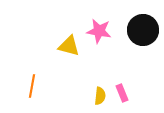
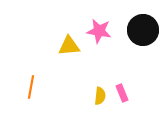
yellow triangle: rotated 20 degrees counterclockwise
orange line: moved 1 px left, 1 px down
